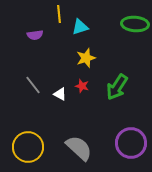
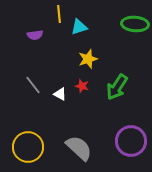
cyan triangle: moved 1 px left
yellow star: moved 2 px right, 1 px down
purple circle: moved 2 px up
